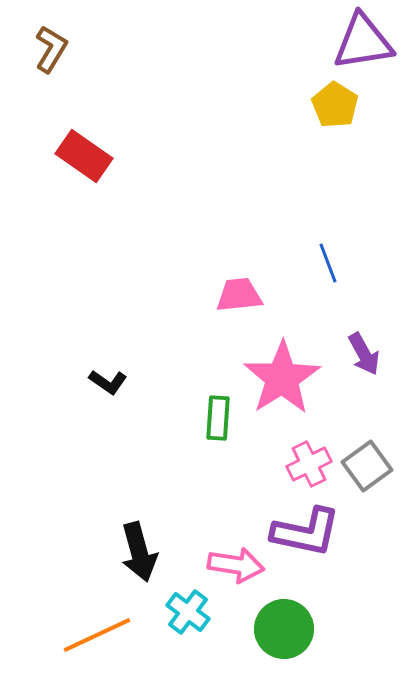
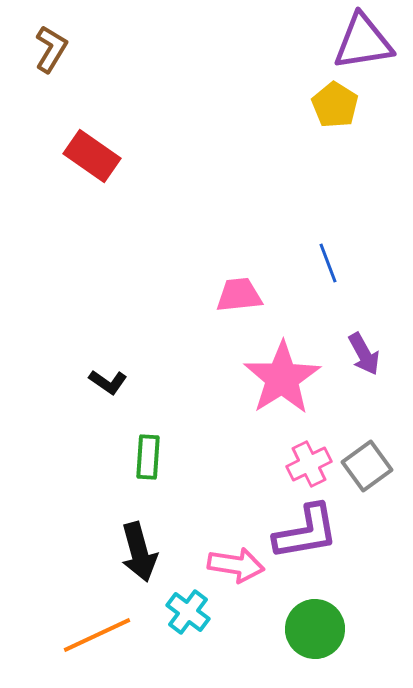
red rectangle: moved 8 px right
green rectangle: moved 70 px left, 39 px down
purple L-shape: rotated 22 degrees counterclockwise
green circle: moved 31 px right
